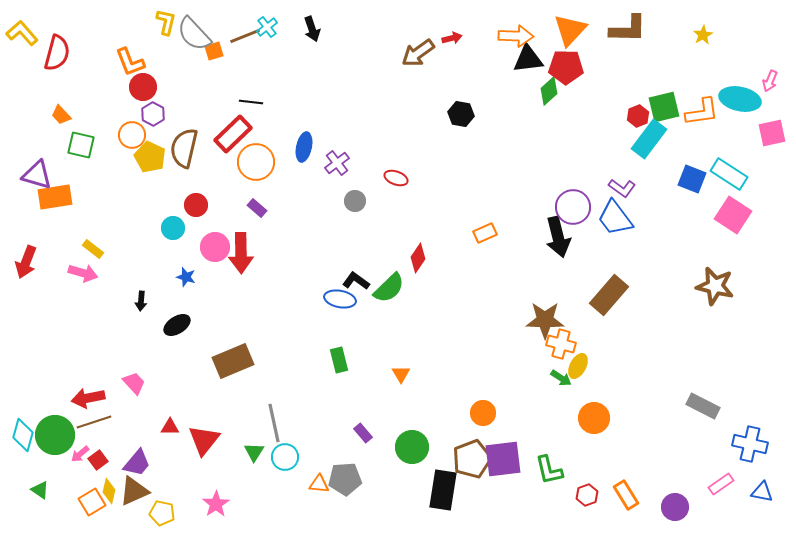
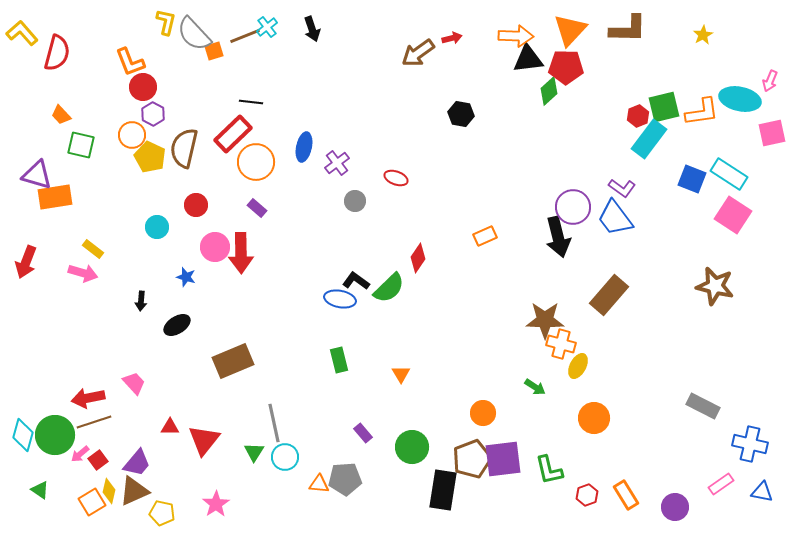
cyan circle at (173, 228): moved 16 px left, 1 px up
orange rectangle at (485, 233): moved 3 px down
green arrow at (561, 378): moved 26 px left, 9 px down
